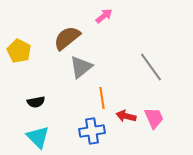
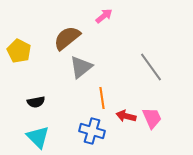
pink trapezoid: moved 2 px left
blue cross: rotated 25 degrees clockwise
